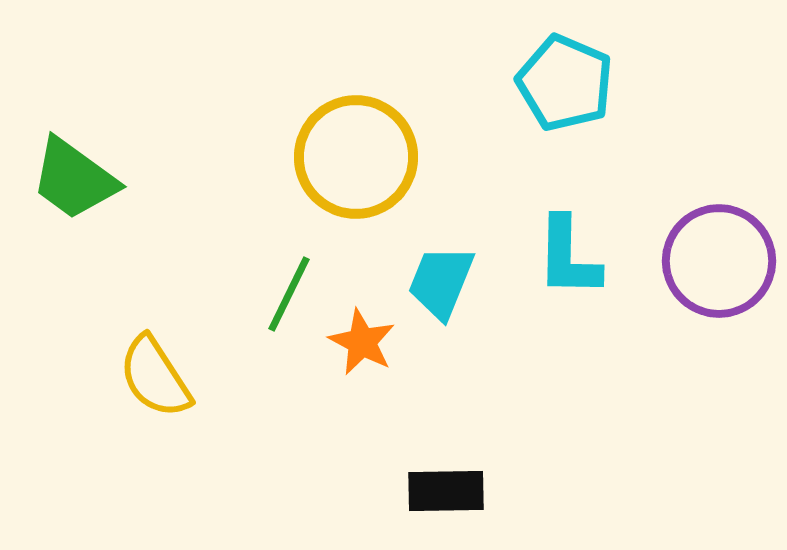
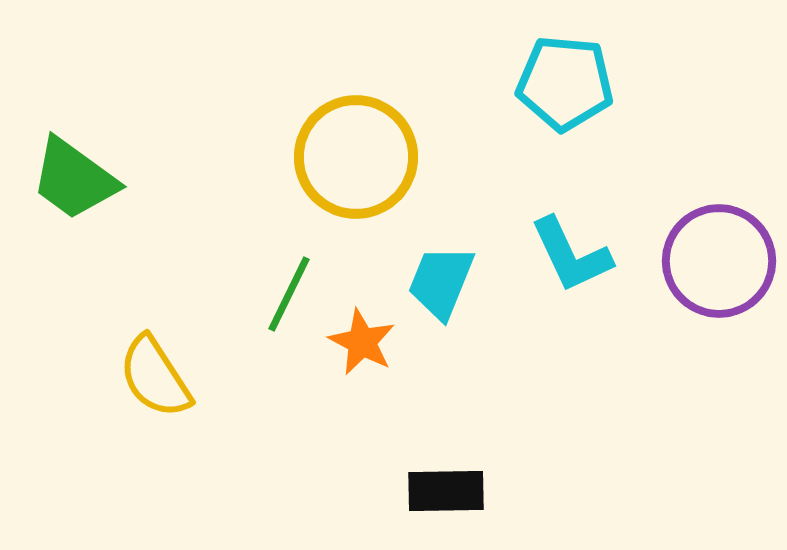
cyan pentagon: rotated 18 degrees counterclockwise
cyan L-shape: moved 3 px right, 2 px up; rotated 26 degrees counterclockwise
